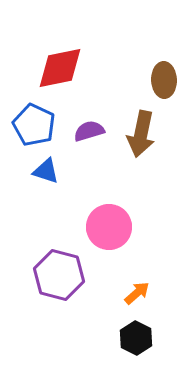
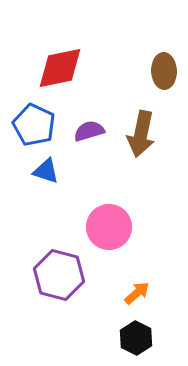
brown ellipse: moved 9 px up
